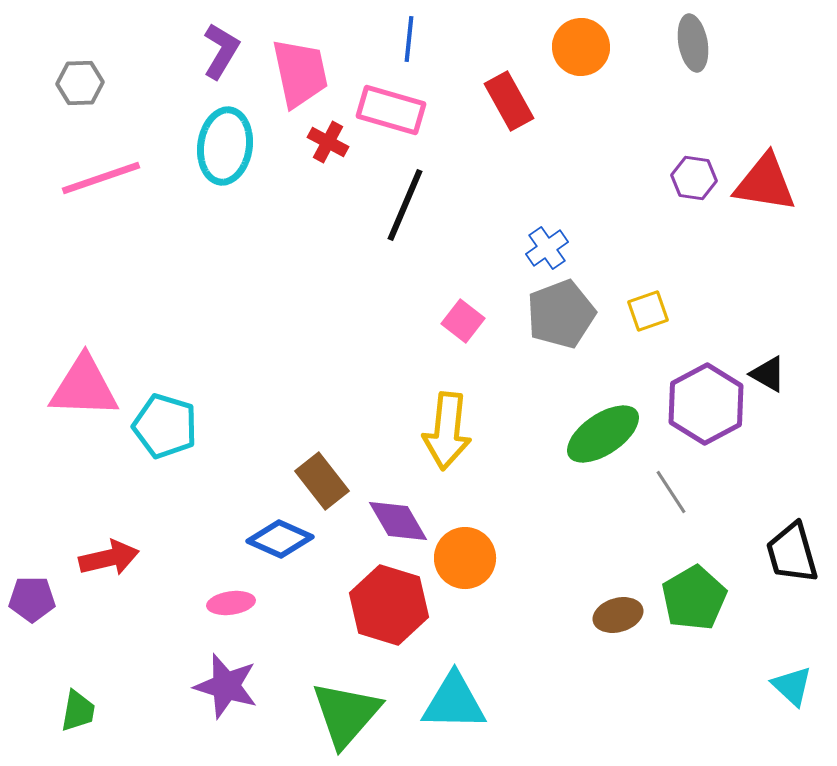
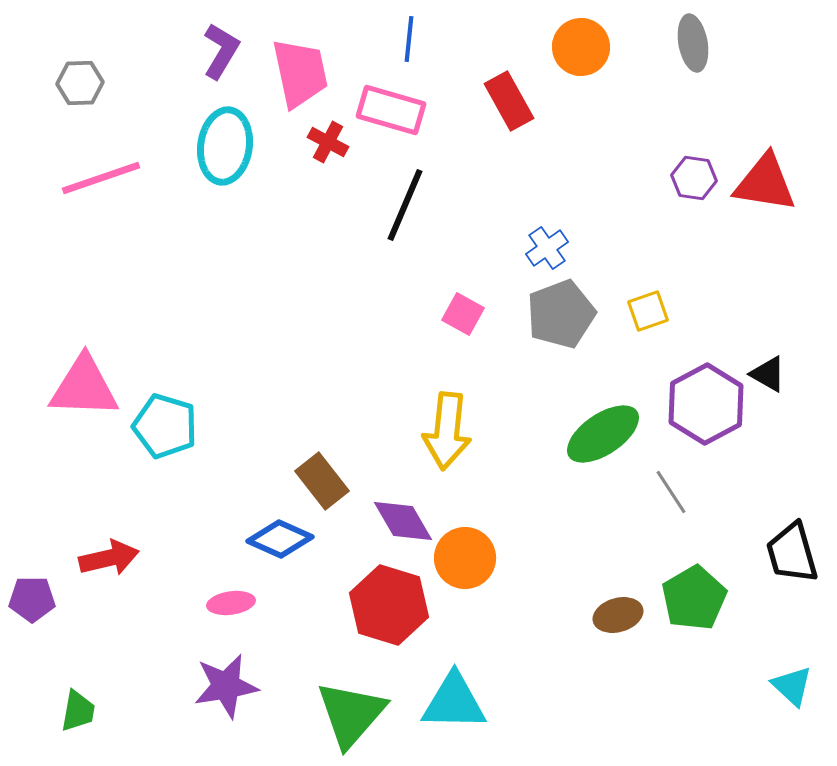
pink square at (463, 321): moved 7 px up; rotated 9 degrees counterclockwise
purple diamond at (398, 521): moved 5 px right
purple star at (226, 686): rotated 26 degrees counterclockwise
green triangle at (346, 714): moved 5 px right
